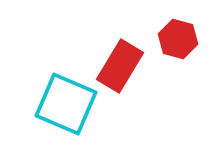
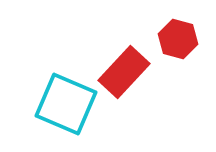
red rectangle: moved 4 px right, 6 px down; rotated 12 degrees clockwise
